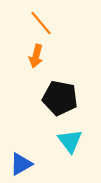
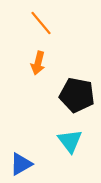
orange arrow: moved 2 px right, 7 px down
black pentagon: moved 17 px right, 3 px up
